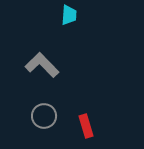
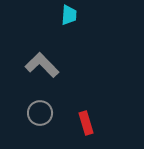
gray circle: moved 4 px left, 3 px up
red rectangle: moved 3 px up
